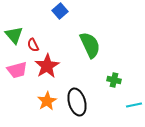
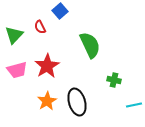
green triangle: rotated 24 degrees clockwise
red semicircle: moved 7 px right, 18 px up
